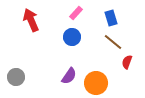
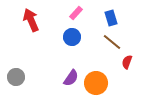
brown line: moved 1 px left
purple semicircle: moved 2 px right, 2 px down
